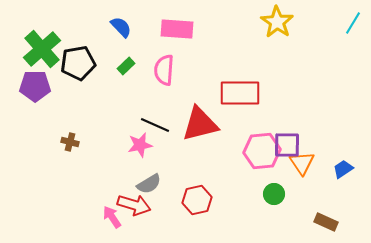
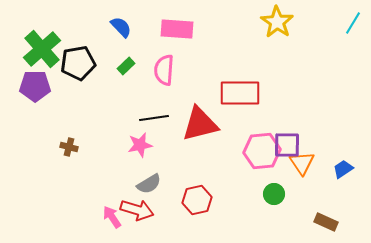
black line: moved 1 px left, 7 px up; rotated 32 degrees counterclockwise
brown cross: moved 1 px left, 5 px down
red arrow: moved 3 px right, 5 px down
